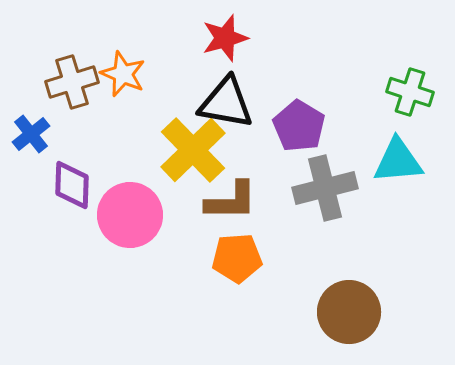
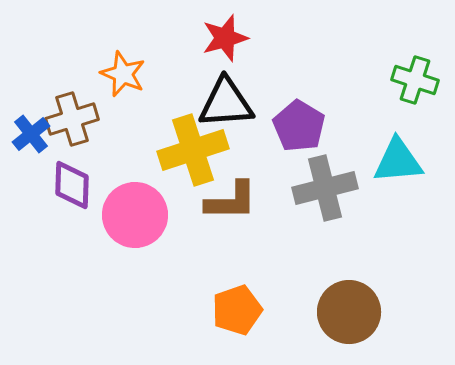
brown cross: moved 37 px down
green cross: moved 5 px right, 12 px up
black triangle: rotated 14 degrees counterclockwise
yellow cross: rotated 26 degrees clockwise
pink circle: moved 5 px right
orange pentagon: moved 52 px down; rotated 15 degrees counterclockwise
